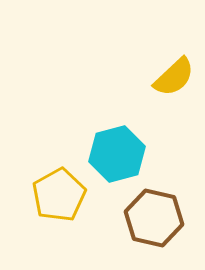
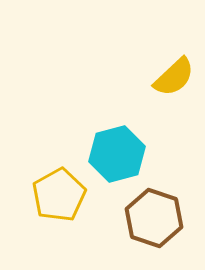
brown hexagon: rotated 6 degrees clockwise
